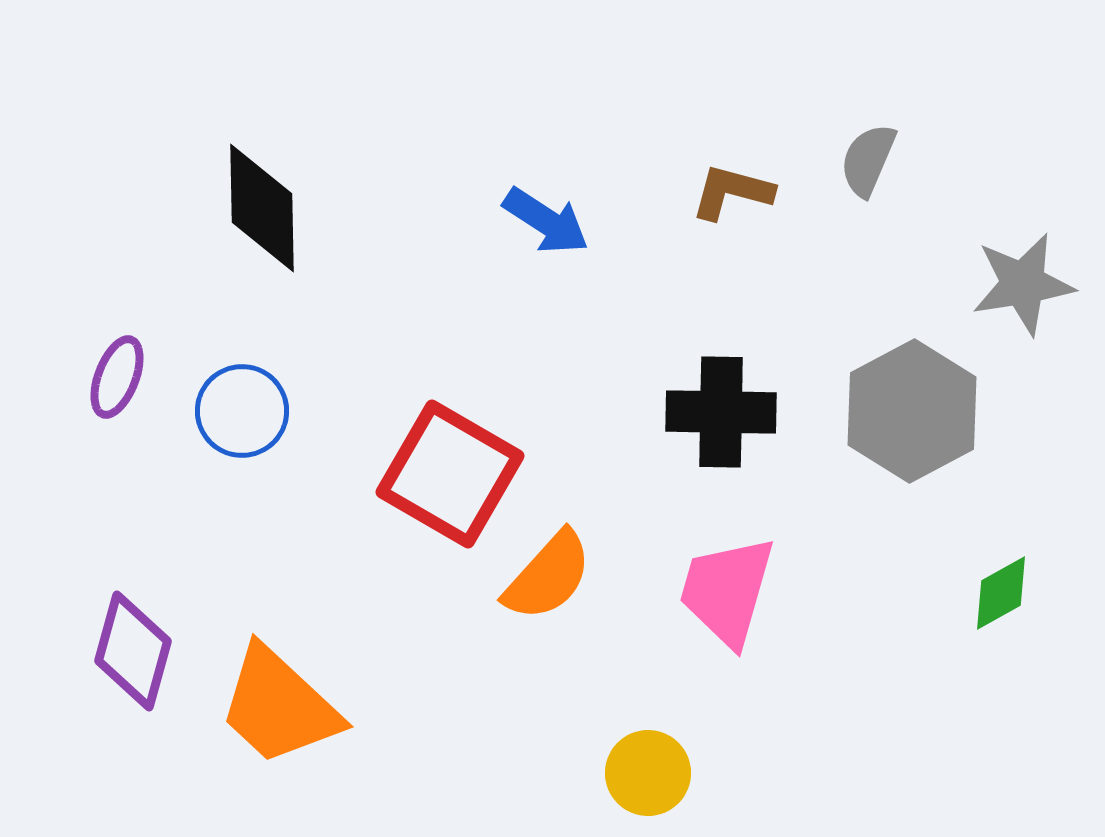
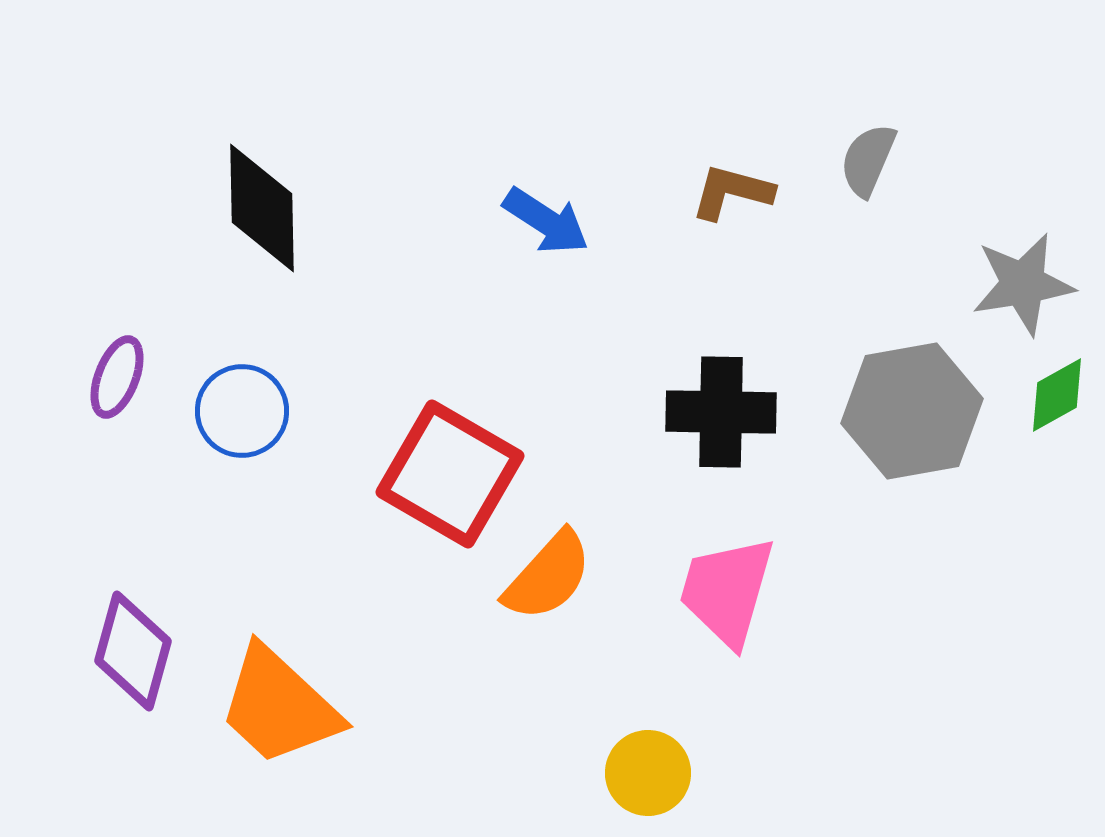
gray hexagon: rotated 18 degrees clockwise
green diamond: moved 56 px right, 198 px up
